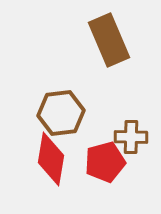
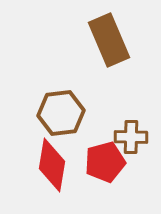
red diamond: moved 1 px right, 6 px down
